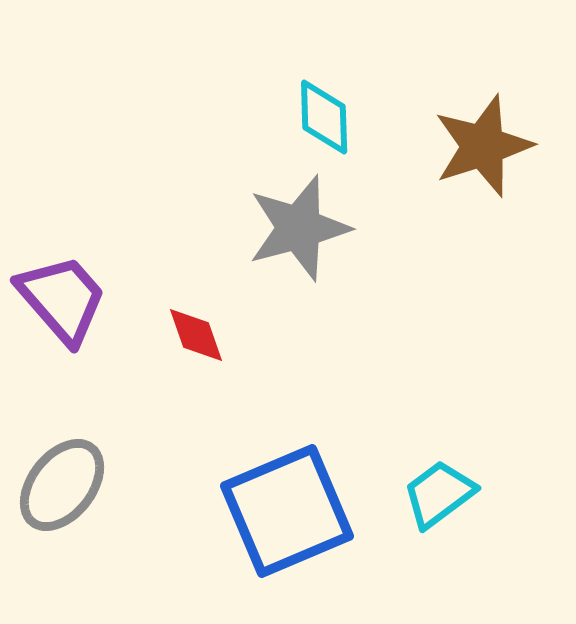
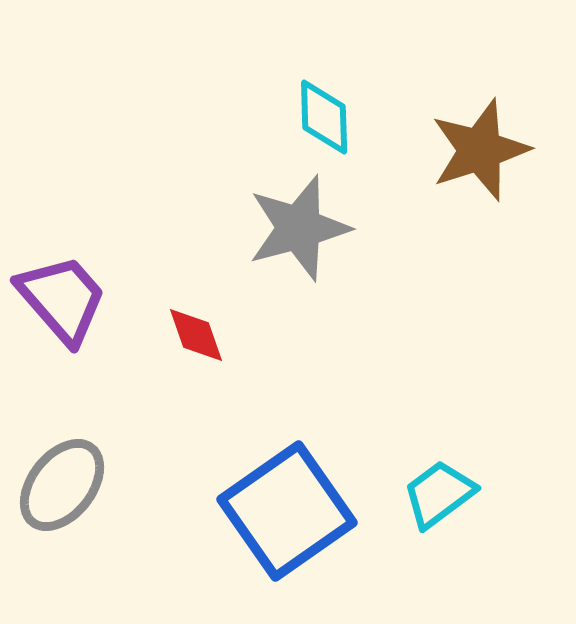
brown star: moved 3 px left, 4 px down
blue square: rotated 12 degrees counterclockwise
